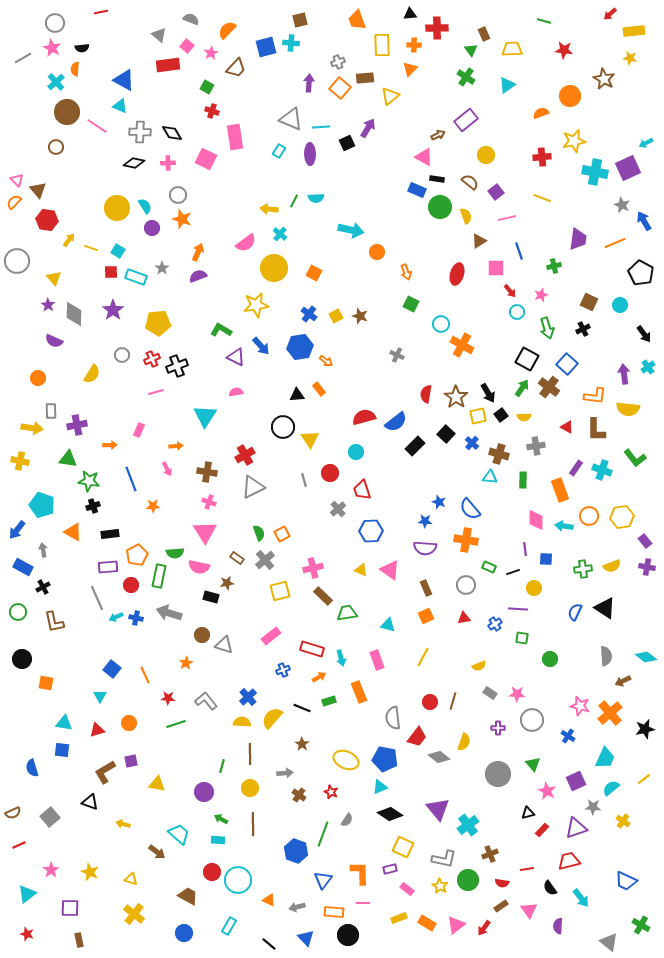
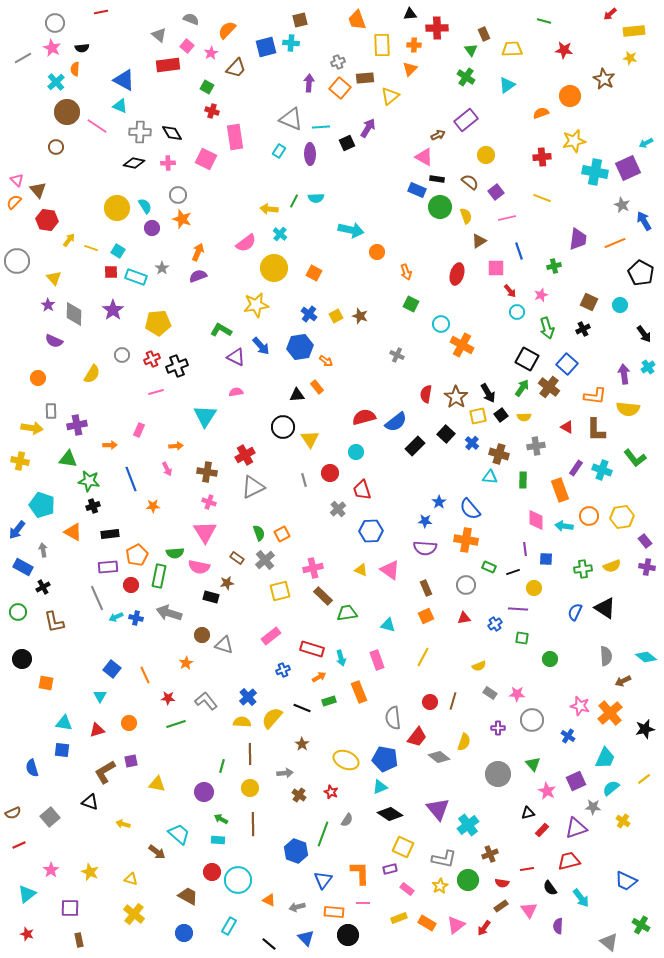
orange rectangle at (319, 389): moved 2 px left, 2 px up
blue star at (439, 502): rotated 16 degrees clockwise
yellow star at (440, 886): rotated 14 degrees clockwise
